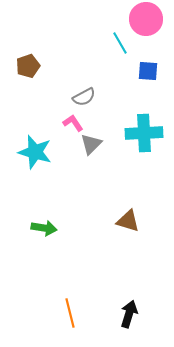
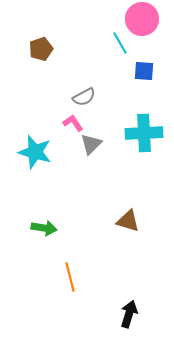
pink circle: moved 4 px left
brown pentagon: moved 13 px right, 17 px up
blue square: moved 4 px left
orange line: moved 36 px up
